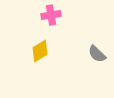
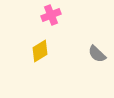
pink cross: rotated 12 degrees counterclockwise
